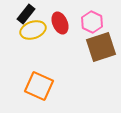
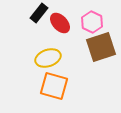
black rectangle: moved 13 px right, 1 px up
red ellipse: rotated 20 degrees counterclockwise
yellow ellipse: moved 15 px right, 28 px down
orange square: moved 15 px right; rotated 8 degrees counterclockwise
